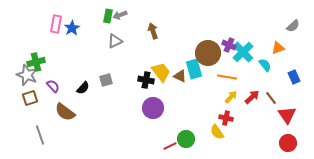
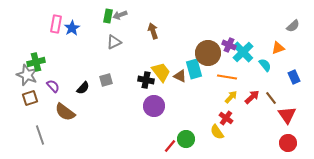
gray triangle: moved 1 px left, 1 px down
purple circle: moved 1 px right, 2 px up
red cross: rotated 24 degrees clockwise
red line: rotated 24 degrees counterclockwise
